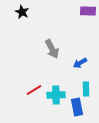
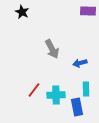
blue arrow: rotated 16 degrees clockwise
red line: rotated 21 degrees counterclockwise
